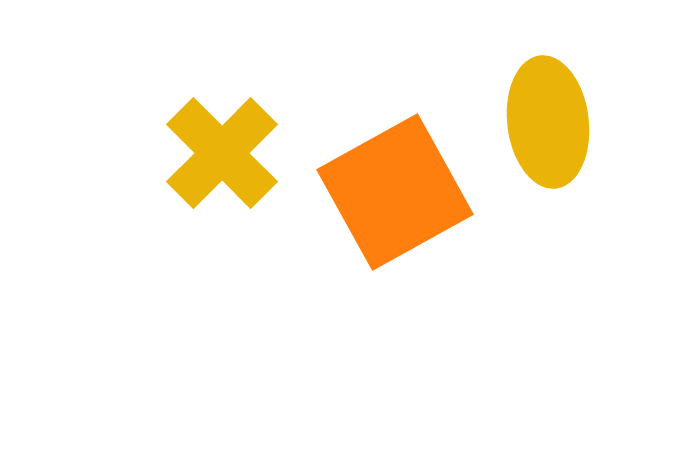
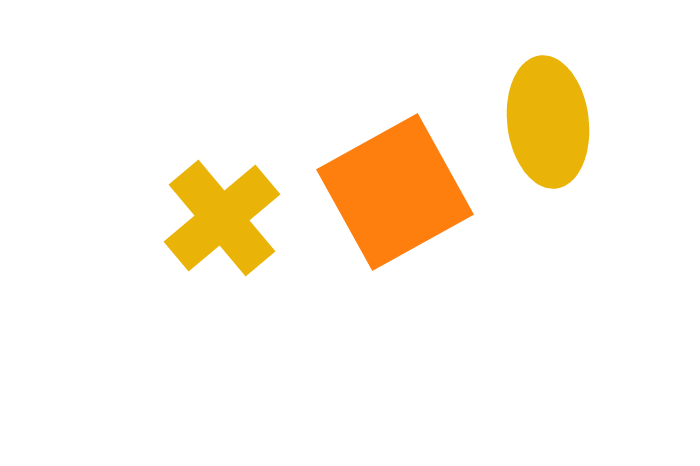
yellow cross: moved 65 px down; rotated 5 degrees clockwise
